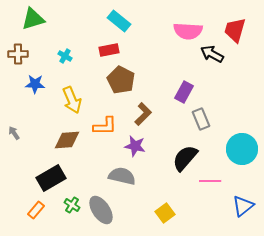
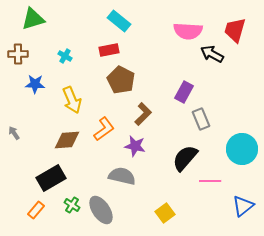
orange L-shape: moved 1 px left, 3 px down; rotated 35 degrees counterclockwise
